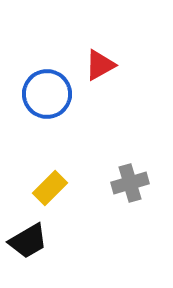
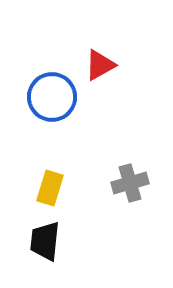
blue circle: moved 5 px right, 3 px down
yellow rectangle: rotated 28 degrees counterclockwise
black trapezoid: moved 17 px right; rotated 126 degrees clockwise
